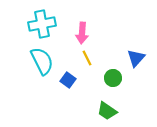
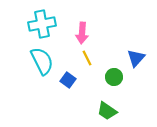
green circle: moved 1 px right, 1 px up
